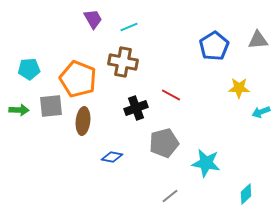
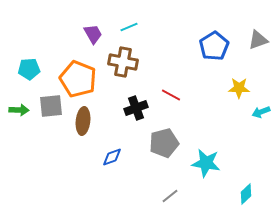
purple trapezoid: moved 15 px down
gray triangle: rotated 15 degrees counterclockwise
blue diamond: rotated 30 degrees counterclockwise
